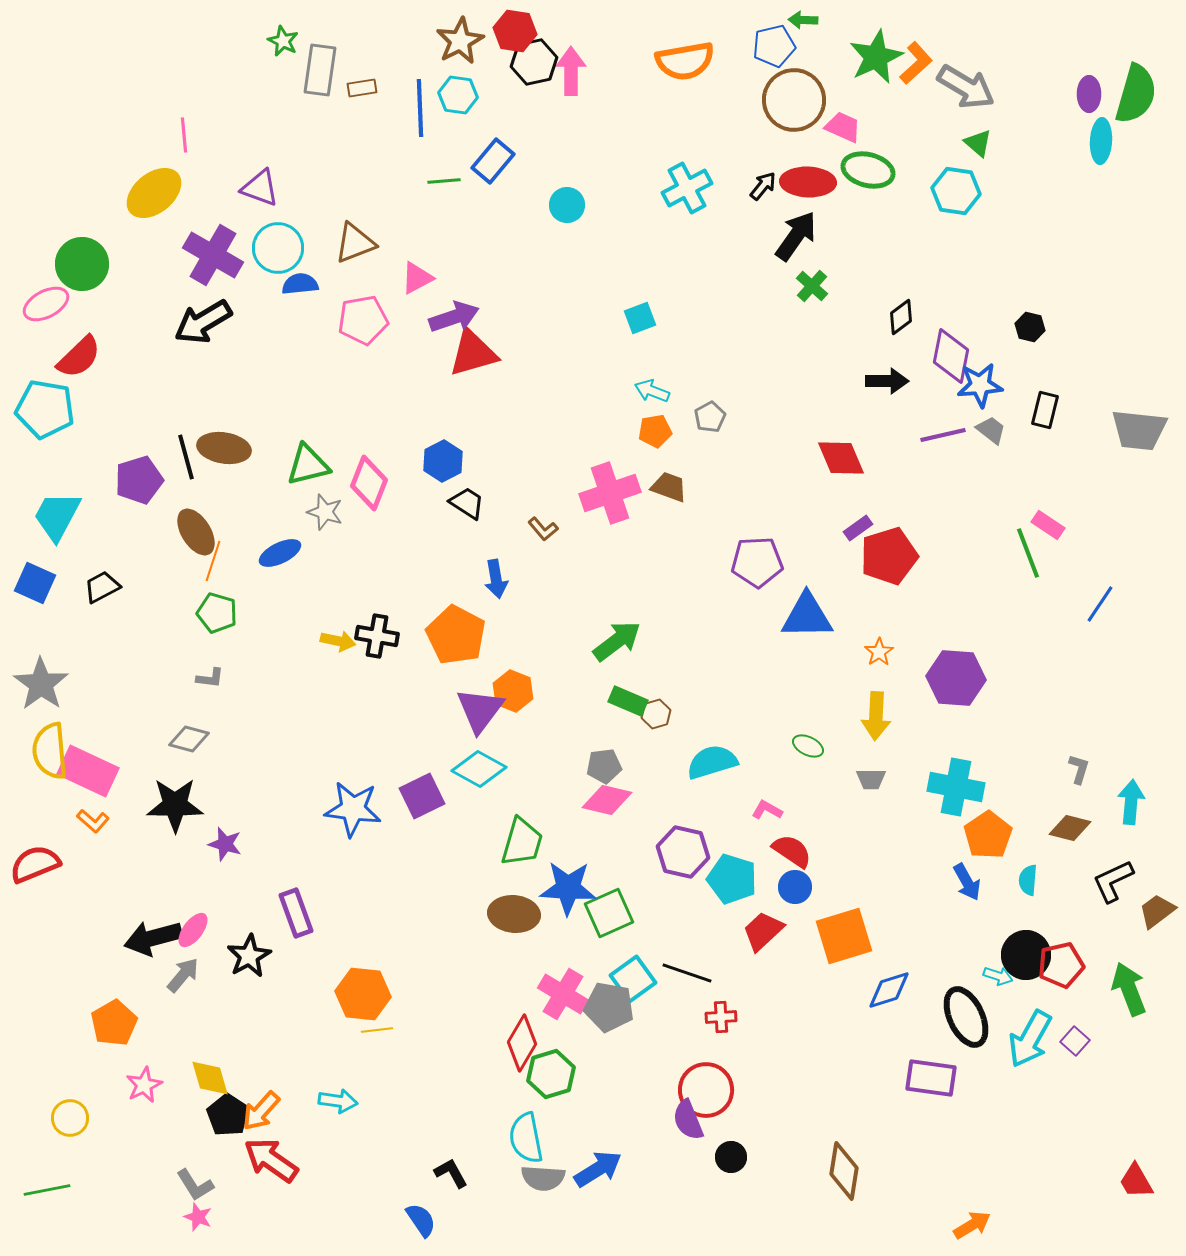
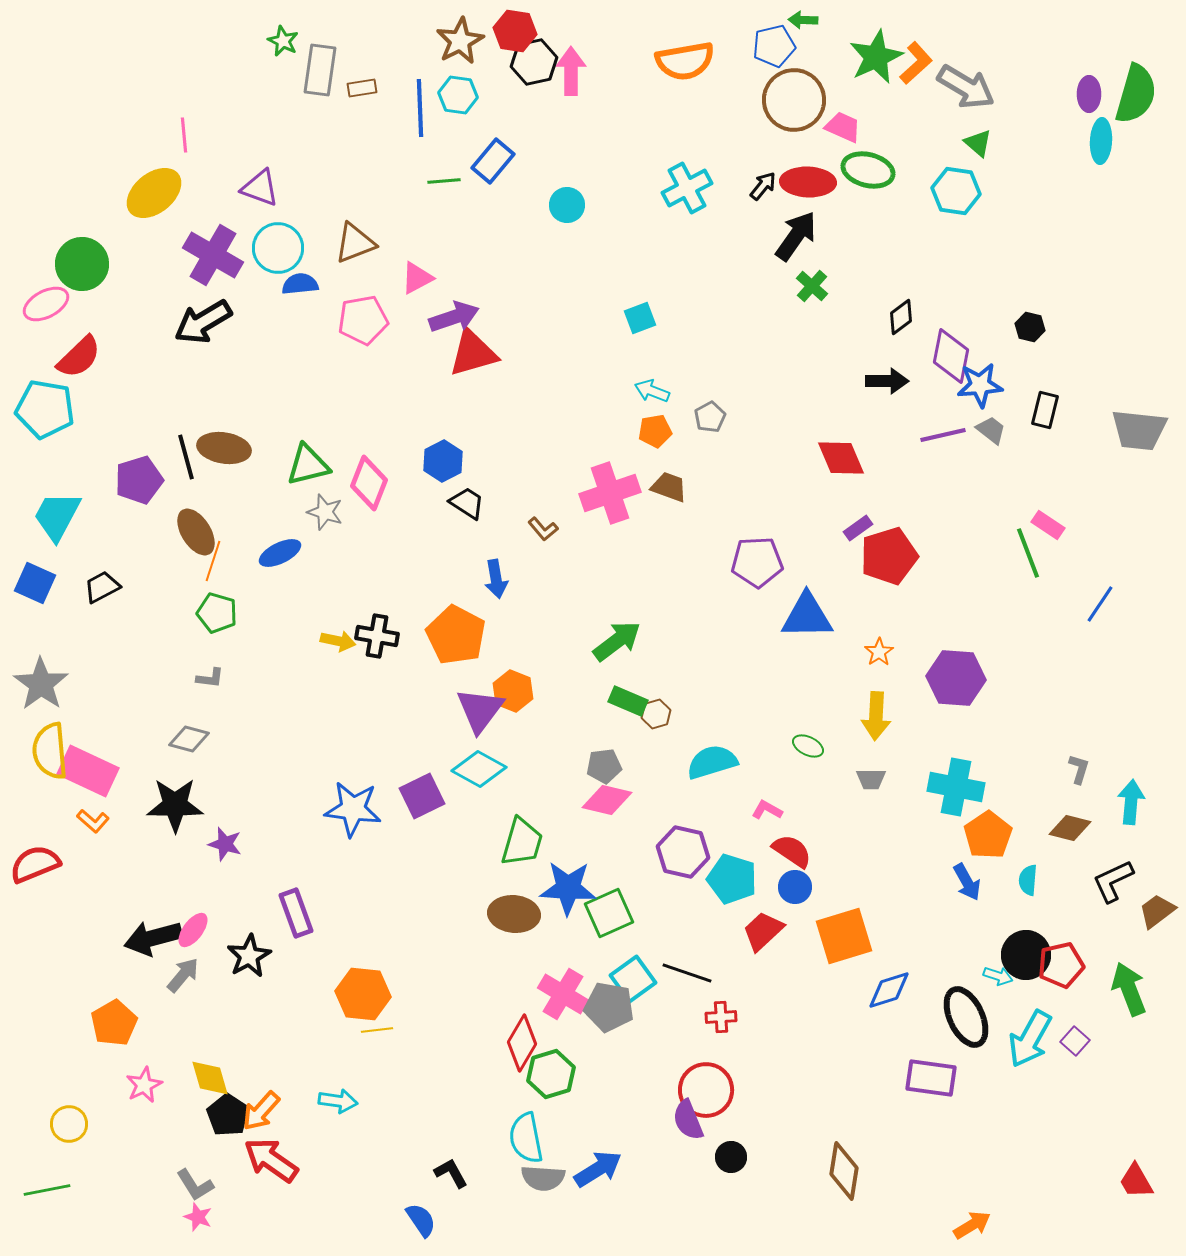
yellow circle at (70, 1118): moved 1 px left, 6 px down
